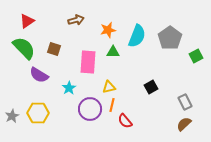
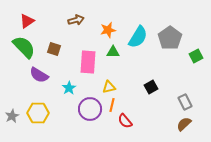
cyan semicircle: moved 1 px right, 1 px down; rotated 10 degrees clockwise
green semicircle: moved 1 px up
